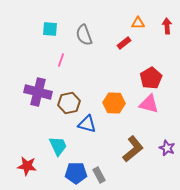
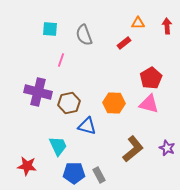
blue triangle: moved 2 px down
blue pentagon: moved 2 px left
